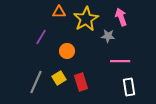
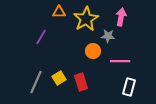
pink arrow: rotated 30 degrees clockwise
orange circle: moved 26 px right
white rectangle: rotated 24 degrees clockwise
